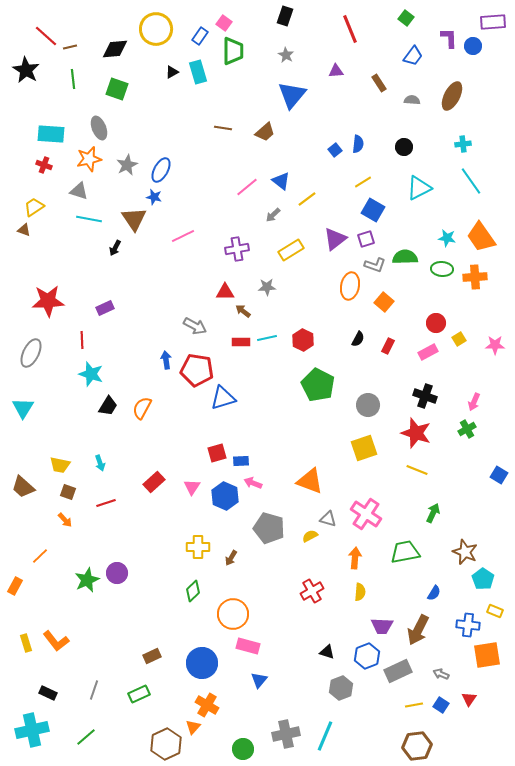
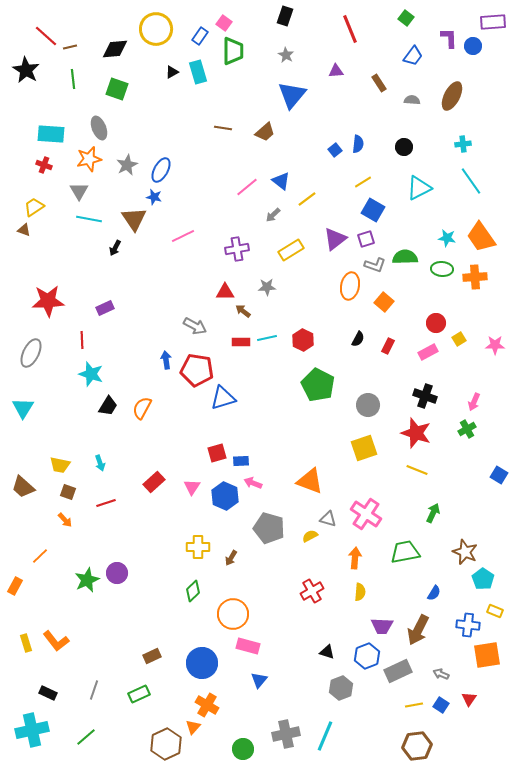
gray triangle at (79, 191): rotated 42 degrees clockwise
